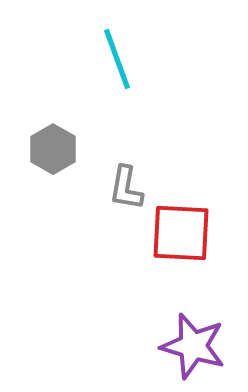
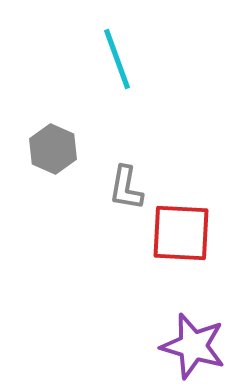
gray hexagon: rotated 6 degrees counterclockwise
